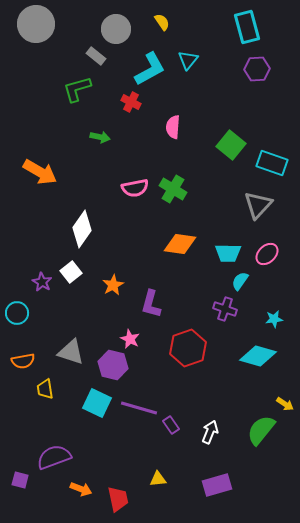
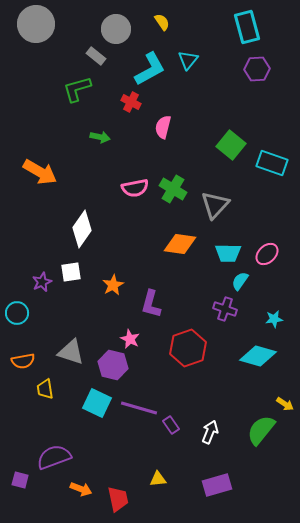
pink semicircle at (173, 127): moved 10 px left; rotated 10 degrees clockwise
gray triangle at (258, 205): moved 43 px left
white square at (71, 272): rotated 30 degrees clockwise
purple star at (42, 282): rotated 18 degrees clockwise
